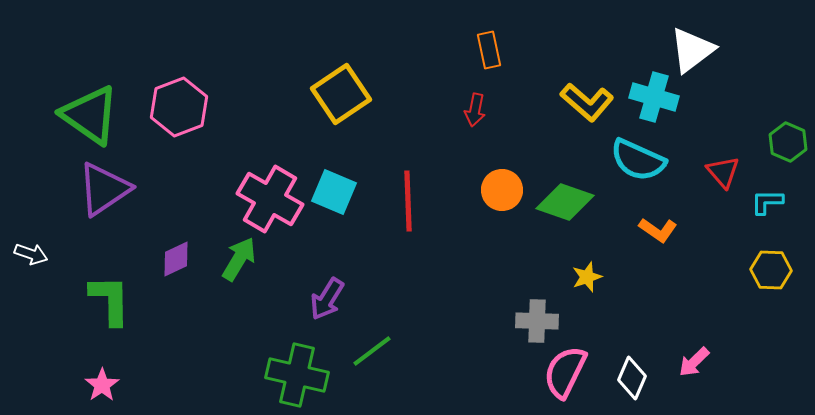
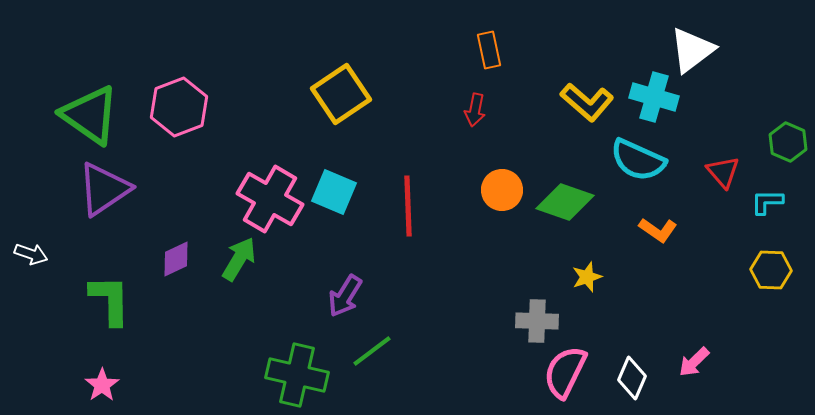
red line: moved 5 px down
purple arrow: moved 18 px right, 3 px up
